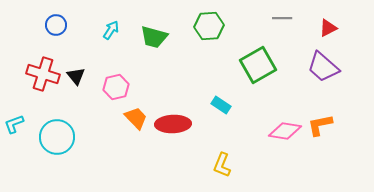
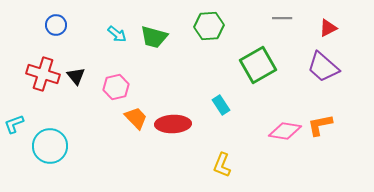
cyan arrow: moved 6 px right, 4 px down; rotated 96 degrees clockwise
cyan rectangle: rotated 24 degrees clockwise
cyan circle: moved 7 px left, 9 px down
